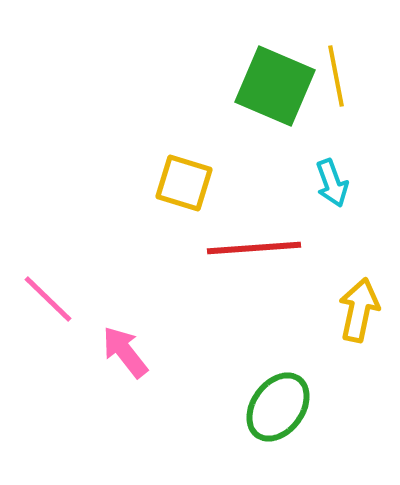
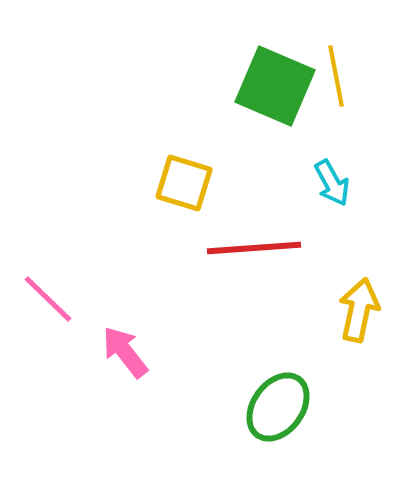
cyan arrow: rotated 9 degrees counterclockwise
